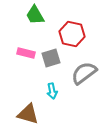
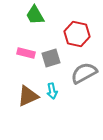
red hexagon: moved 5 px right
gray semicircle: rotated 8 degrees clockwise
brown triangle: moved 18 px up; rotated 40 degrees counterclockwise
